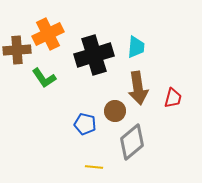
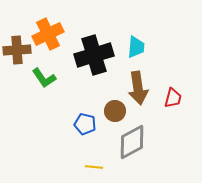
gray diamond: rotated 12 degrees clockwise
